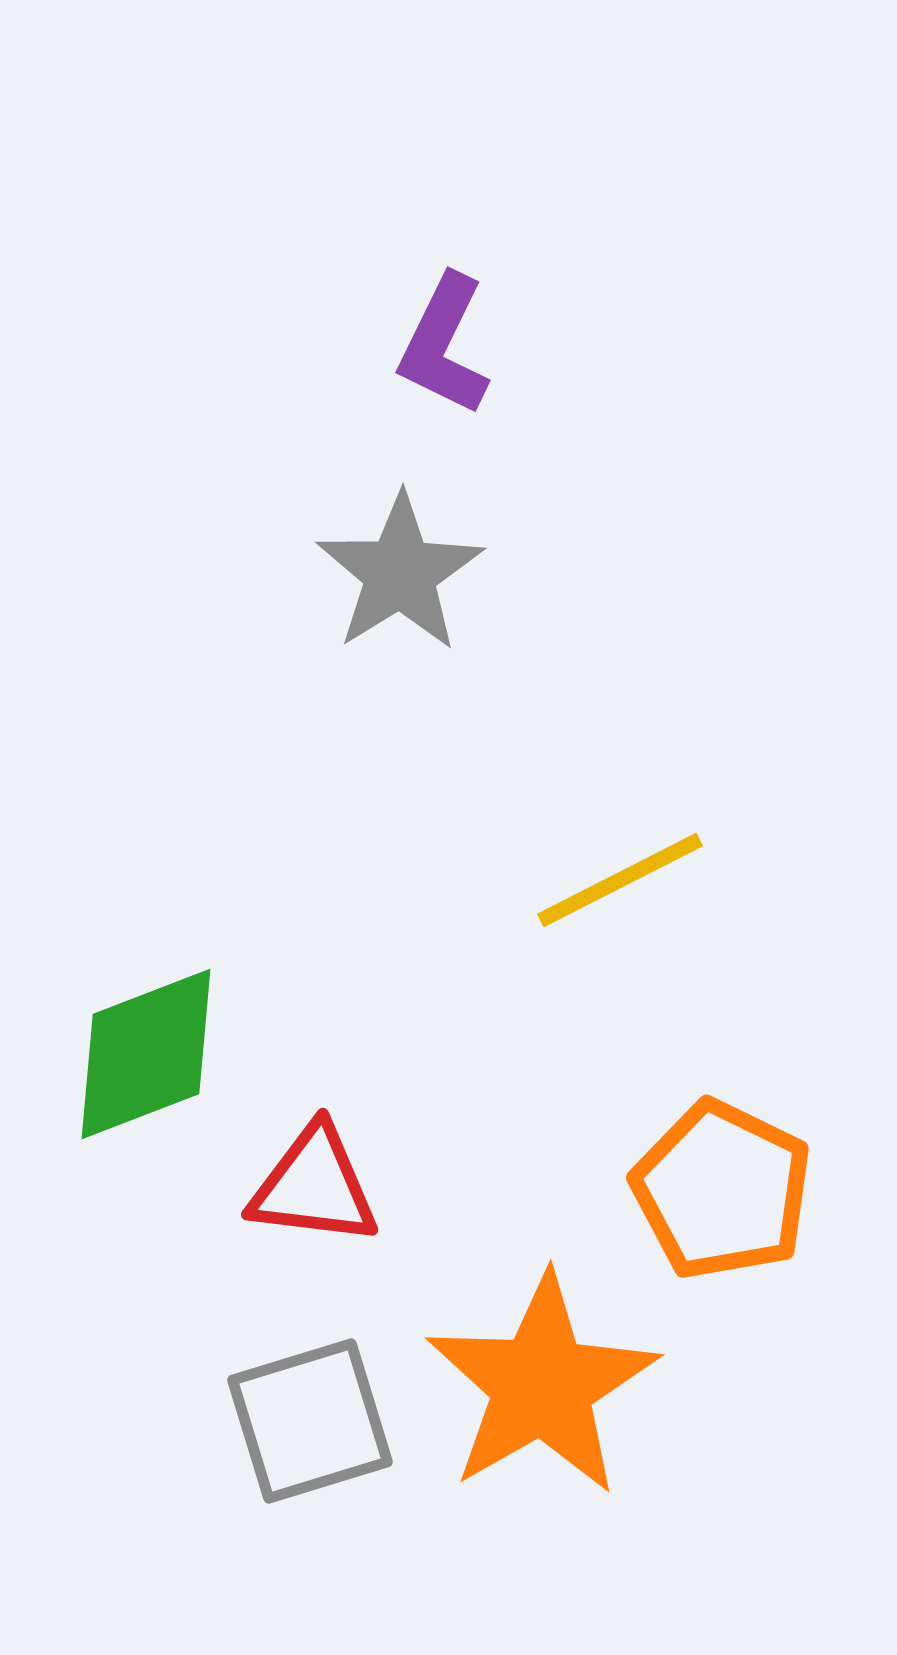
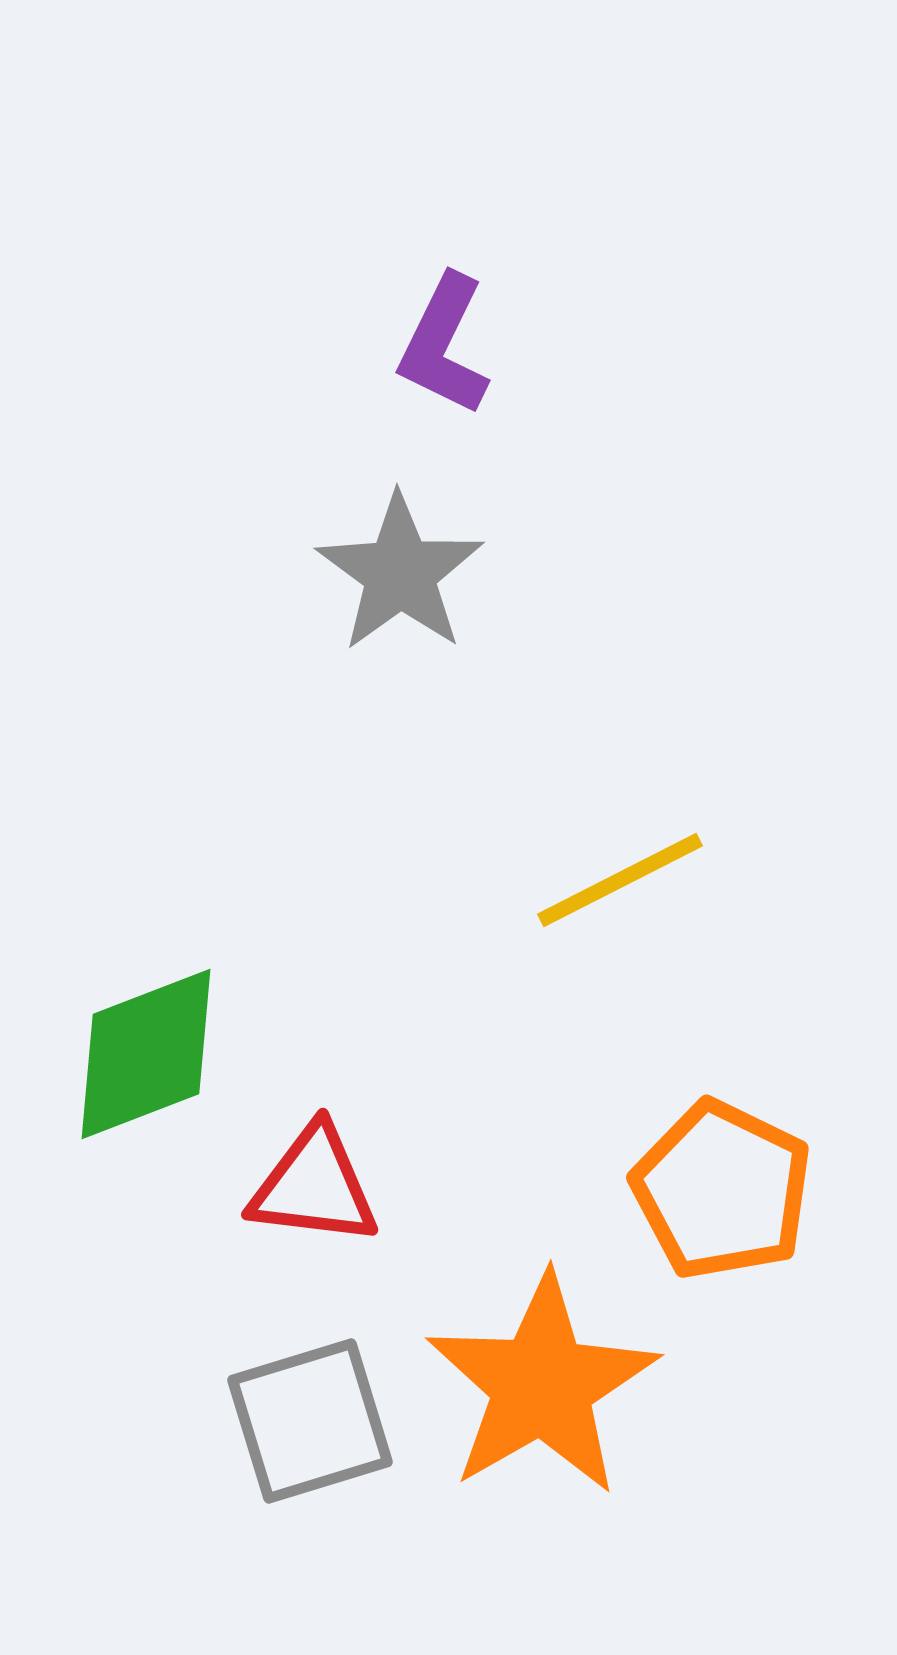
gray star: rotated 4 degrees counterclockwise
